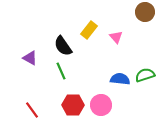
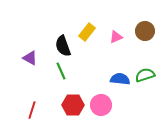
brown circle: moved 19 px down
yellow rectangle: moved 2 px left, 2 px down
pink triangle: rotated 48 degrees clockwise
black semicircle: rotated 15 degrees clockwise
red line: rotated 54 degrees clockwise
